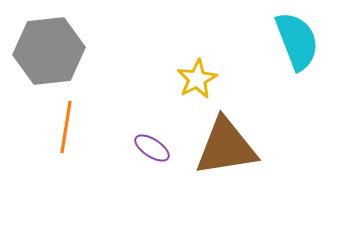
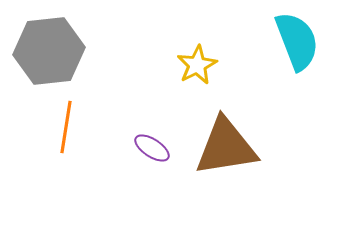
yellow star: moved 14 px up
